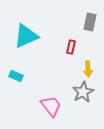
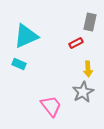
red rectangle: moved 5 px right, 4 px up; rotated 48 degrees clockwise
cyan rectangle: moved 3 px right, 12 px up
